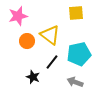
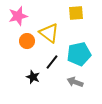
yellow triangle: moved 1 px left, 2 px up
